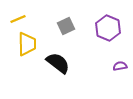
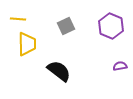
yellow line: rotated 28 degrees clockwise
purple hexagon: moved 3 px right, 2 px up
black semicircle: moved 1 px right, 8 px down
